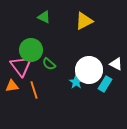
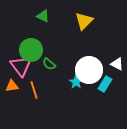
green triangle: moved 1 px left, 1 px up
yellow triangle: rotated 18 degrees counterclockwise
white triangle: moved 1 px right
